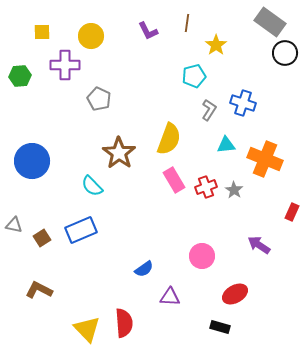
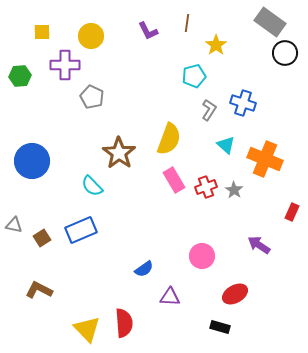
gray pentagon: moved 7 px left, 2 px up
cyan triangle: rotated 48 degrees clockwise
